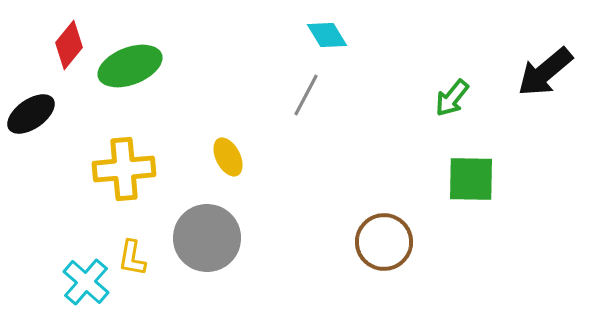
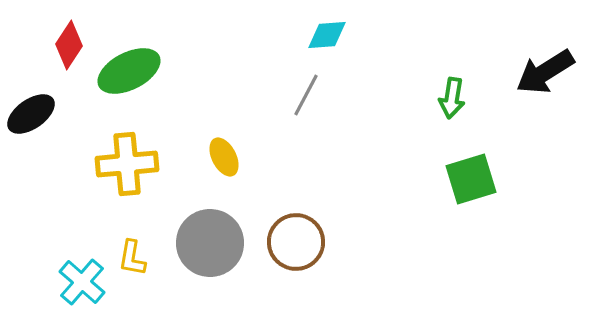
cyan diamond: rotated 63 degrees counterclockwise
red diamond: rotated 6 degrees counterclockwise
green ellipse: moved 1 px left, 5 px down; rotated 6 degrees counterclockwise
black arrow: rotated 8 degrees clockwise
green arrow: rotated 30 degrees counterclockwise
yellow ellipse: moved 4 px left
yellow cross: moved 3 px right, 5 px up
green square: rotated 18 degrees counterclockwise
gray circle: moved 3 px right, 5 px down
brown circle: moved 88 px left
cyan cross: moved 4 px left
